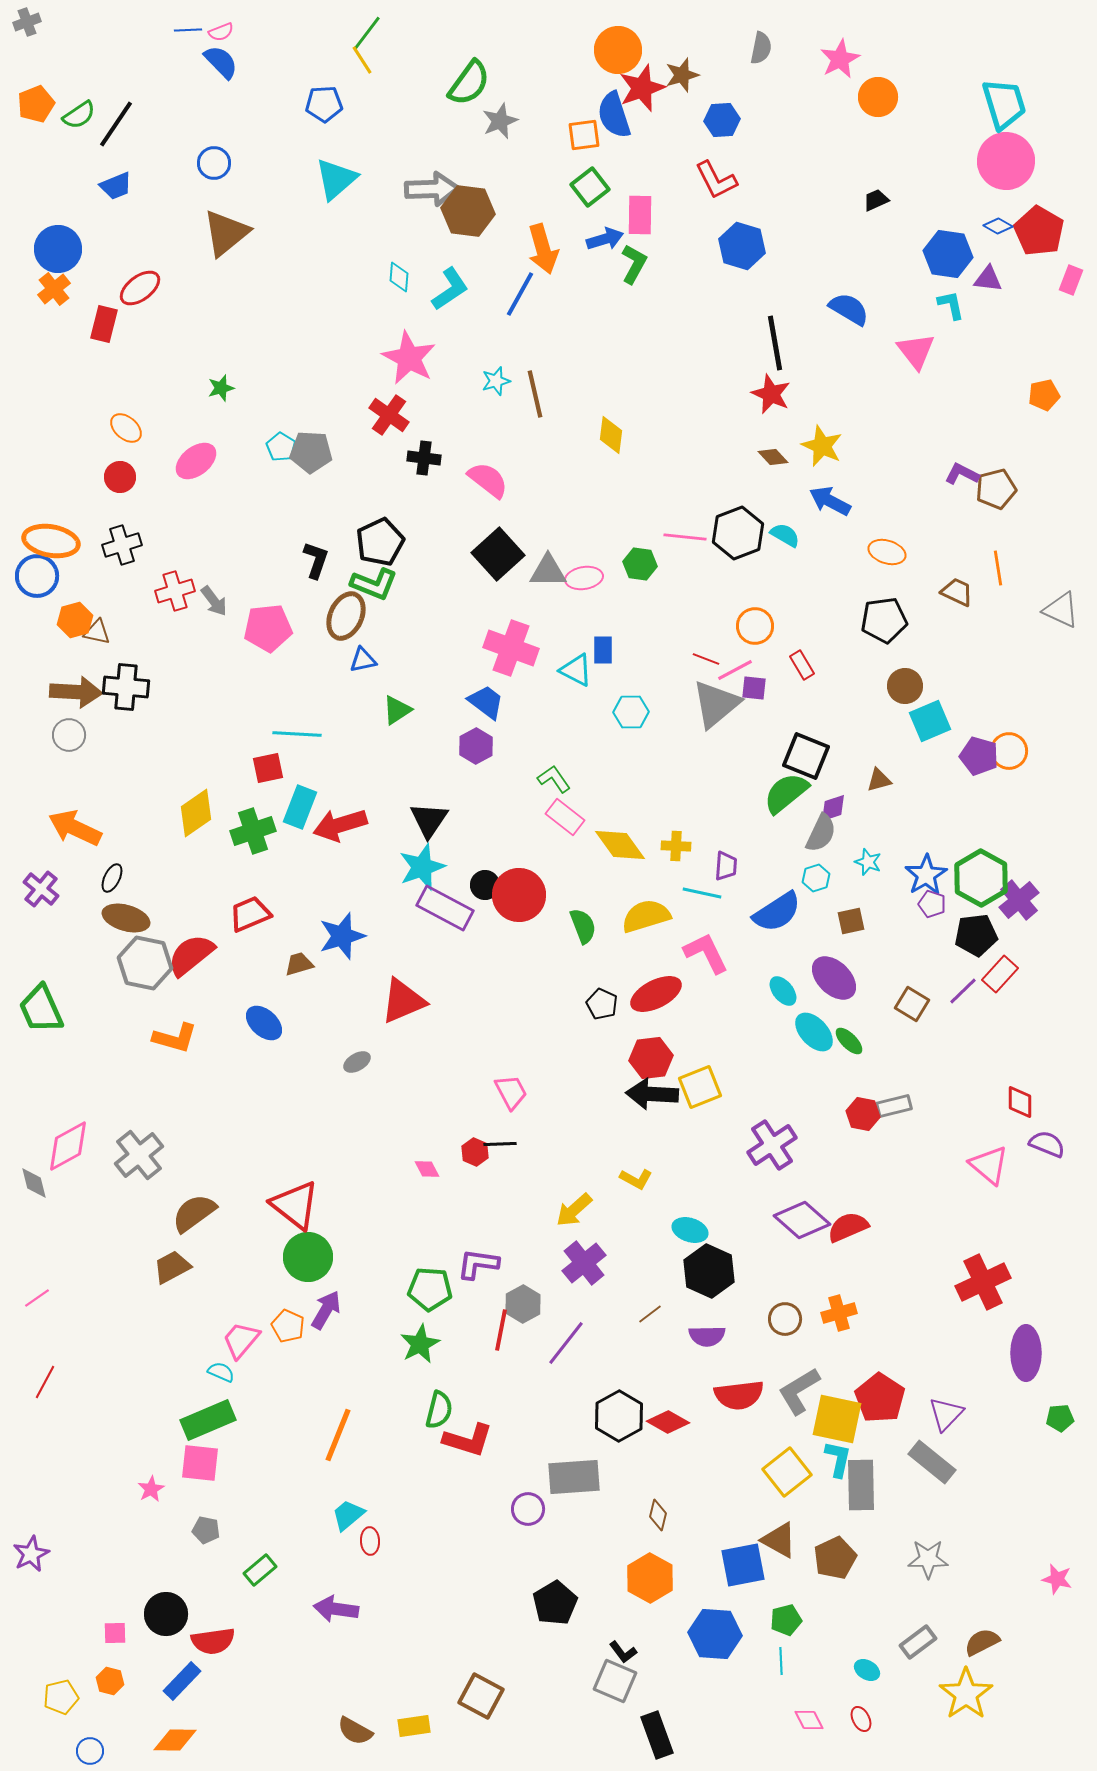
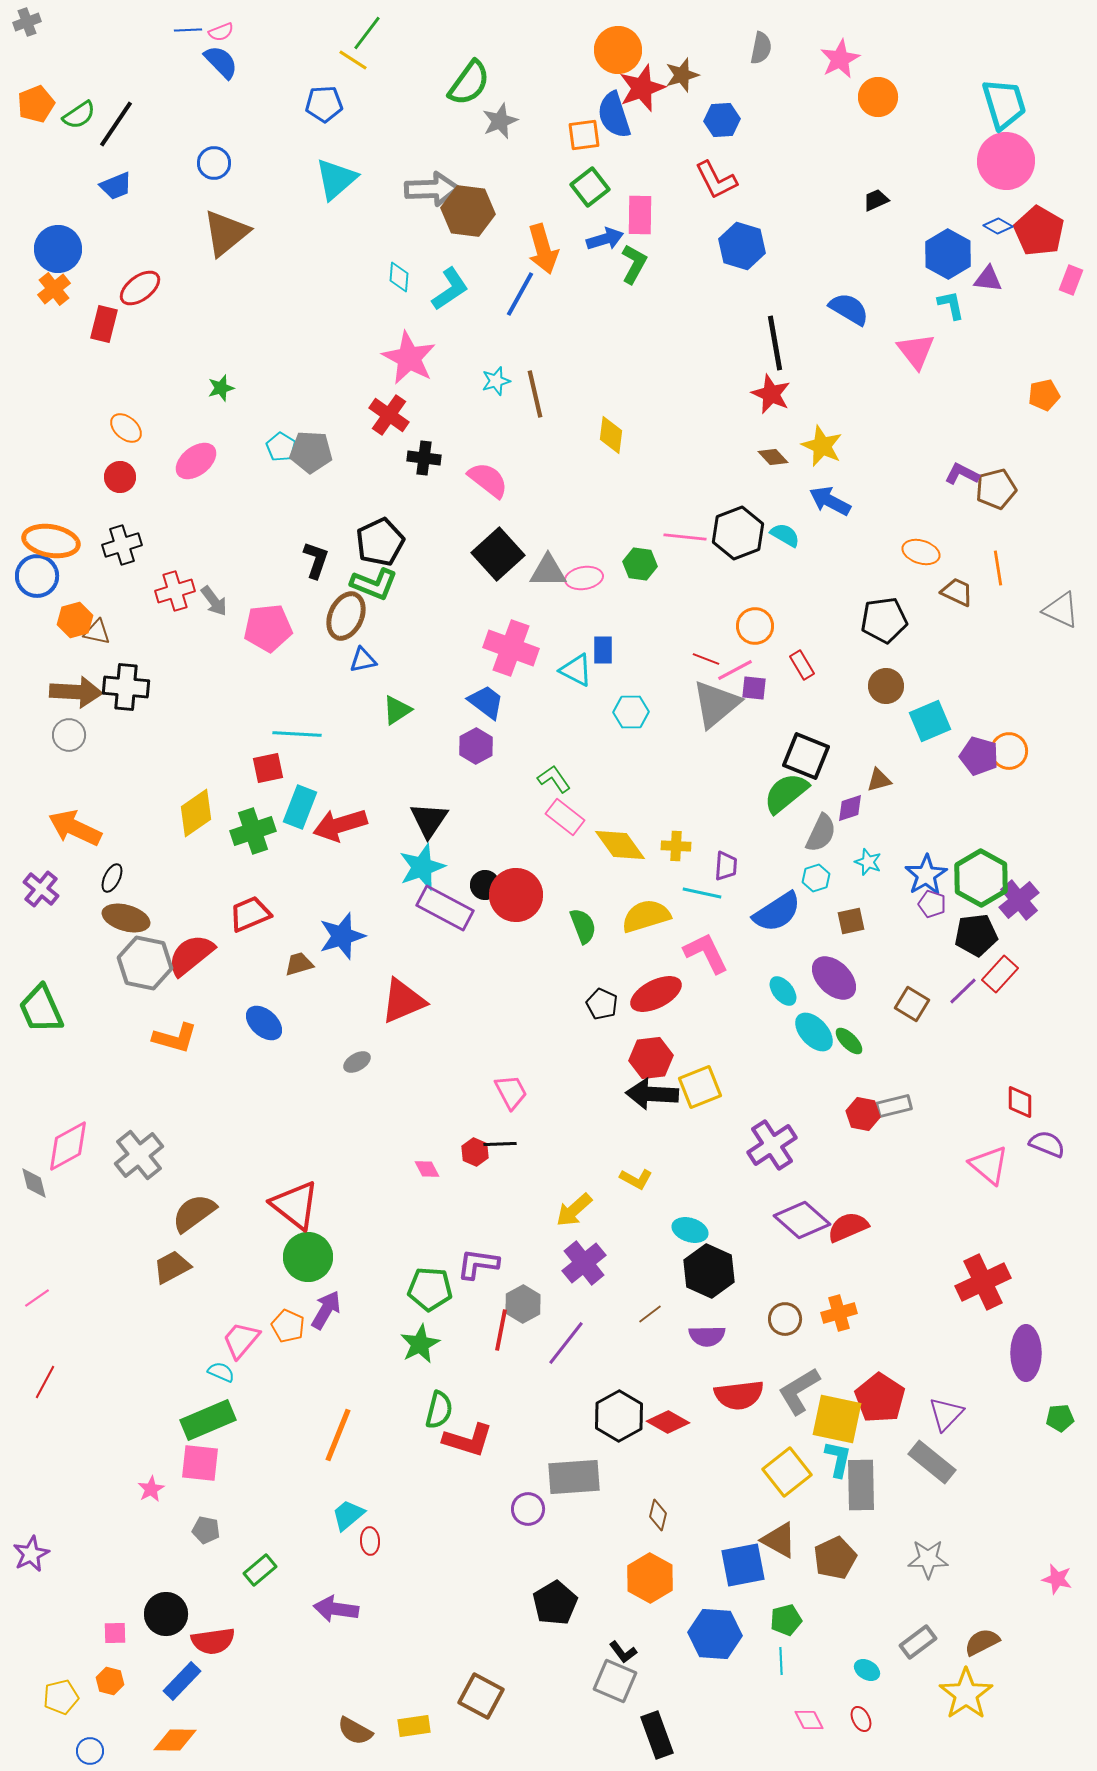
yellow line at (362, 60): moved 9 px left; rotated 24 degrees counterclockwise
blue hexagon at (948, 254): rotated 21 degrees clockwise
orange ellipse at (887, 552): moved 34 px right
brown circle at (905, 686): moved 19 px left
purple diamond at (833, 808): moved 17 px right
red circle at (519, 895): moved 3 px left
